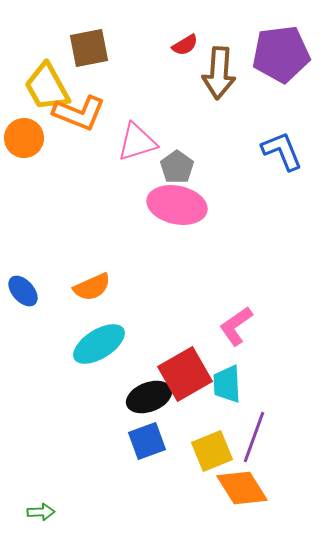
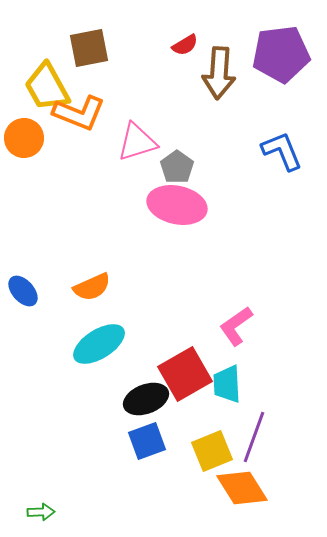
black ellipse: moved 3 px left, 2 px down
